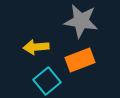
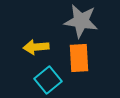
orange rectangle: moved 1 px left, 2 px up; rotated 72 degrees counterclockwise
cyan square: moved 1 px right, 1 px up
